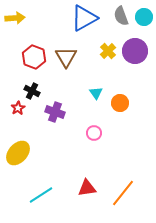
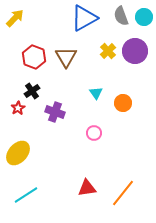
yellow arrow: rotated 42 degrees counterclockwise
black cross: rotated 28 degrees clockwise
orange circle: moved 3 px right
cyan line: moved 15 px left
